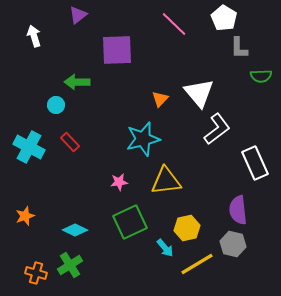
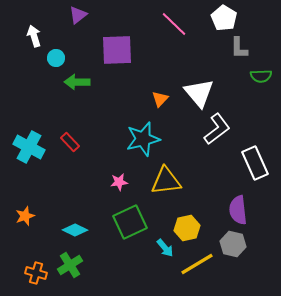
cyan circle: moved 47 px up
